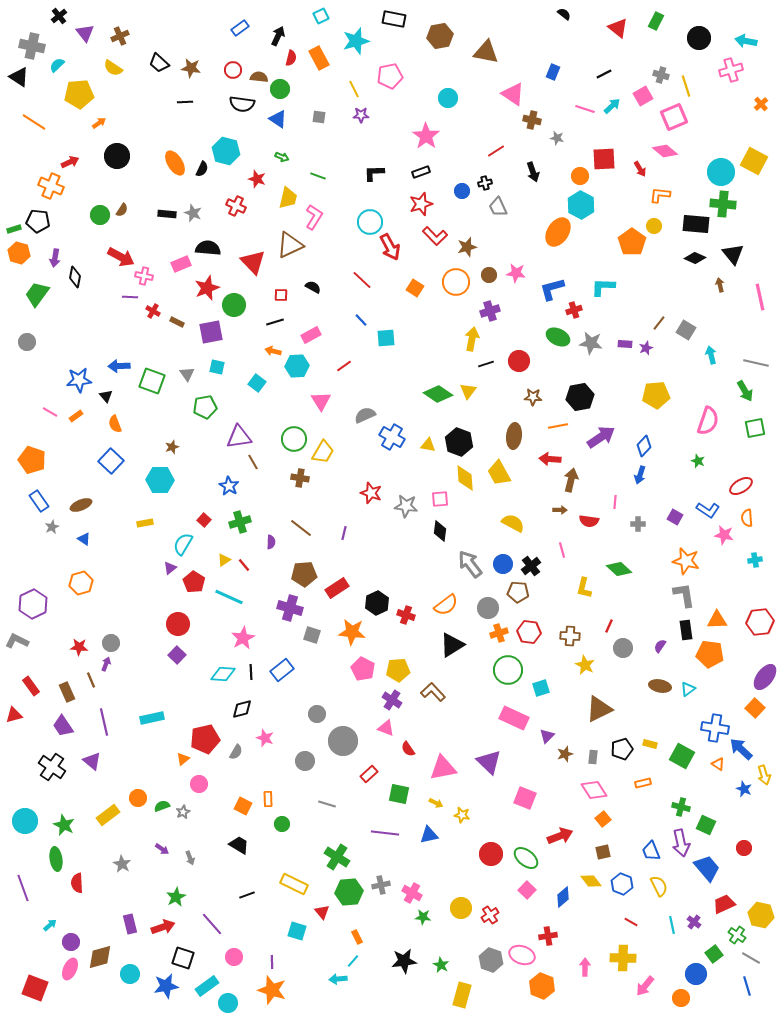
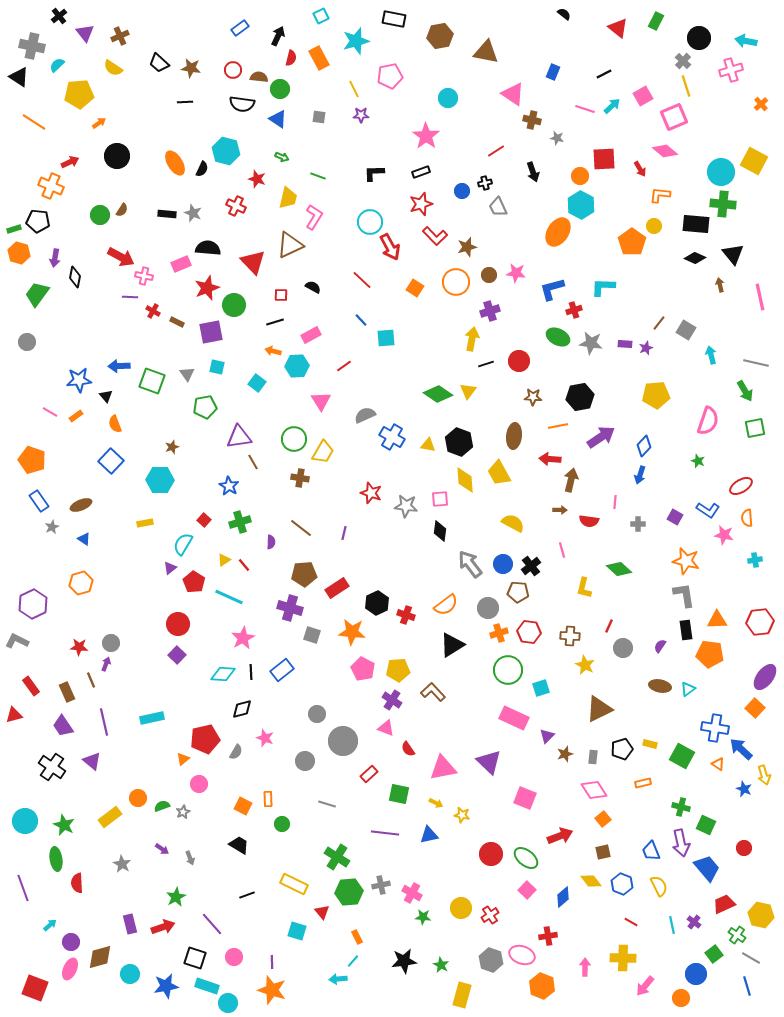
gray cross at (661, 75): moved 22 px right, 14 px up; rotated 28 degrees clockwise
yellow diamond at (465, 478): moved 2 px down
yellow rectangle at (108, 815): moved 2 px right, 2 px down
black square at (183, 958): moved 12 px right
cyan rectangle at (207, 986): rotated 55 degrees clockwise
